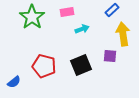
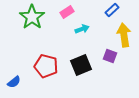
pink rectangle: rotated 24 degrees counterclockwise
yellow arrow: moved 1 px right, 1 px down
purple square: rotated 16 degrees clockwise
red pentagon: moved 2 px right
